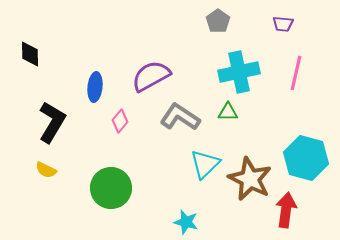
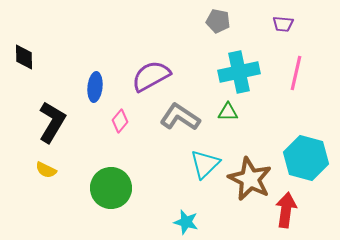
gray pentagon: rotated 25 degrees counterclockwise
black diamond: moved 6 px left, 3 px down
